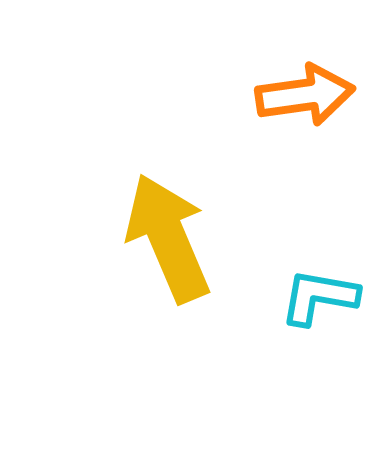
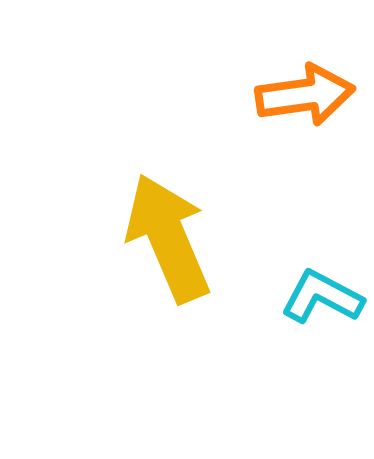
cyan L-shape: moved 3 px right; rotated 18 degrees clockwise
